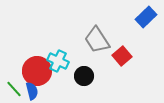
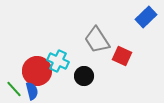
red square: rotated 24 degrees counterclockwise
